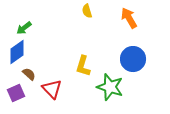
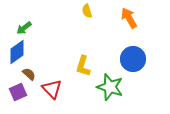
purple square: moved 2 px right, 1 px up
